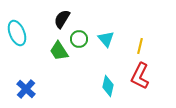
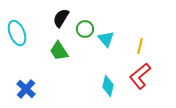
black semicircle: moved 1 px left, 1 px up
green circle: moved 6 px right, 10 px up
red L-shape: rotated 24 degrees clockwise
